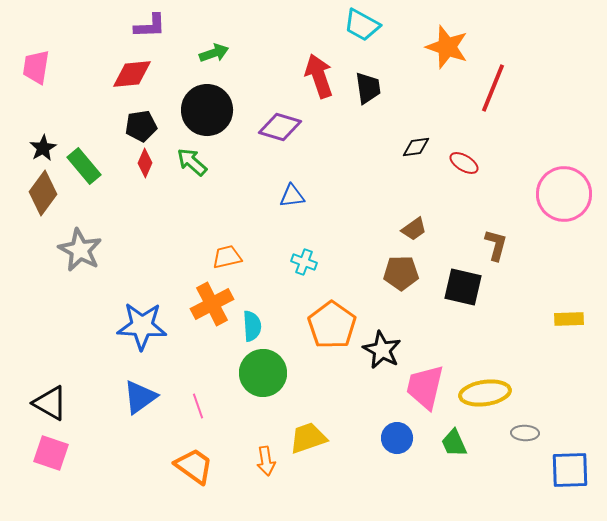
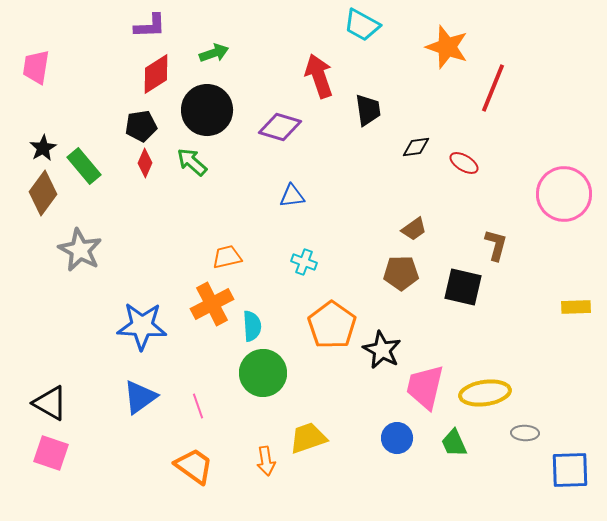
red diamond at (132, 74): moved 24 px right; rotated 27 degrees counterclockwise
black trapezoid at (368, 88): moved 22 px down
yellow rectangle at (569, 319): moved 7 px right, 12 px up
